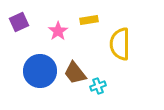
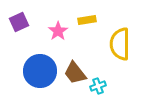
yellow rectangle: moved 2 px left
